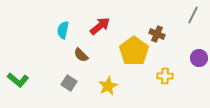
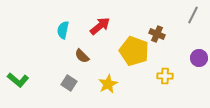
yellow pentagon: rotated 16 degrees counterclockwise
brown semicircle: moved 1 px right, 1 px down
yellow star: moved 2 px up
